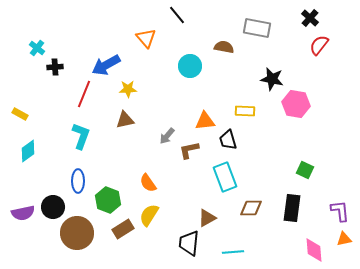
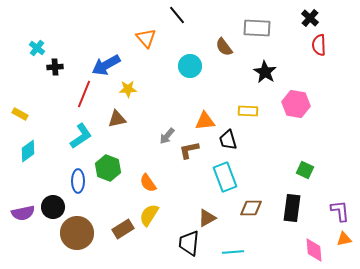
gray rectangle at (257, 28): rotated 8 degrees counterclockwise
red semicircle at (319, 45): rotated 40 degrees counterclockwise
brown semicircle at (224, 47): rotated 138 degrees counterclockwise
black star at (272, 79): moved 7 px left, 7 px up; rotated 20 degrees clockwise
yellow rectangle at (245, 111): moved 3 px right
brown triangle at (125, 120): moved 8 px left, 1 px up
cyan L-shape at (81, 136): rotated 36 degrees clockwise
green hexagon at (108, 200): moved 32 px up
